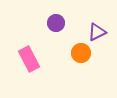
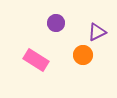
orange circle: moved 2 px right, 2 px down
pink rectangle: moved 7 px right, 1 px down; rotated 30 degrees counterclockwise
